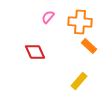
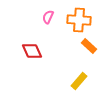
pink semicircle: rotated 16 degrees counterclockwise
orange cross: moved 1 px left, 2 px up
red diamond: moved 3 px left, 1 px up
